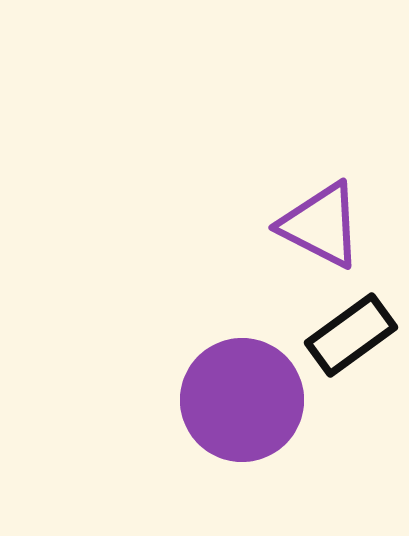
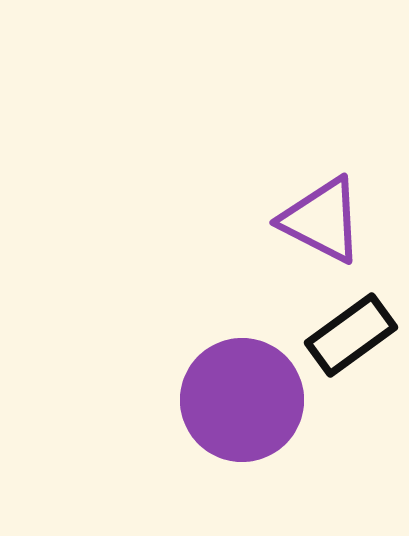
purple triangle: moved 1 px right, 5 px up
